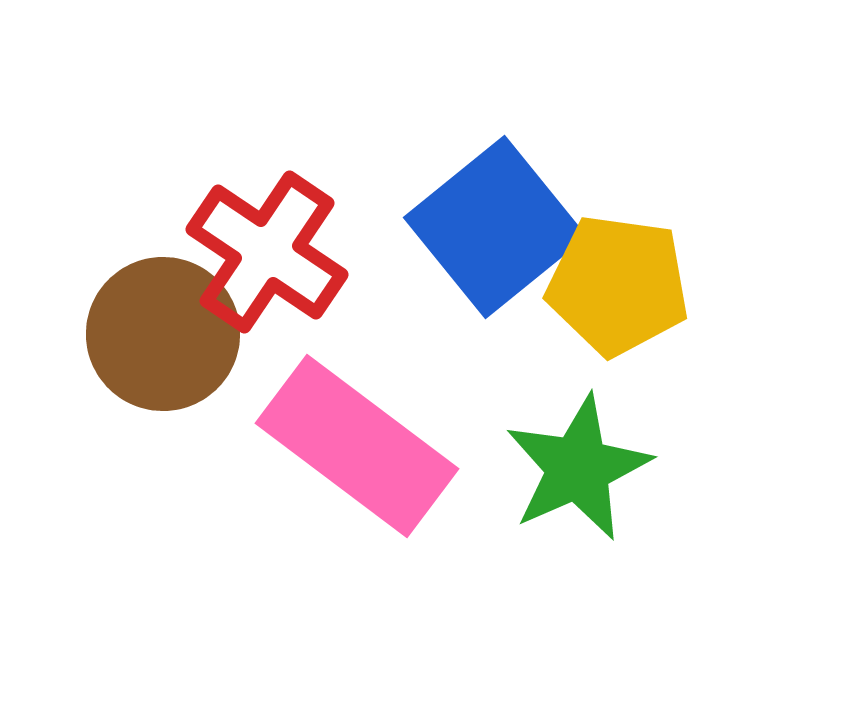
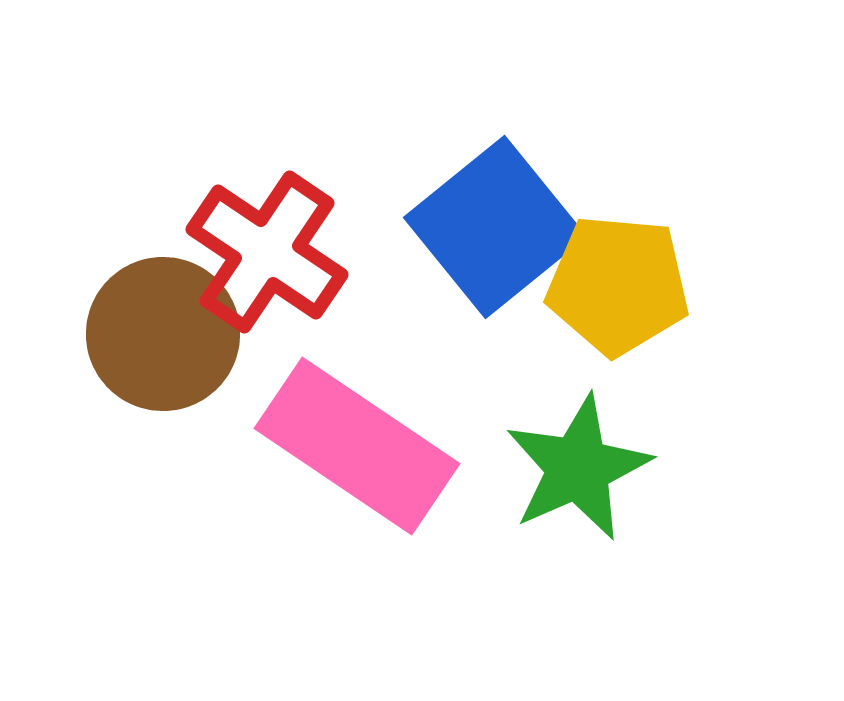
yellow pentagon: rotated 3 degrees counterclockwise
pink rectangle: rotated 3 degrees counterclockwise
